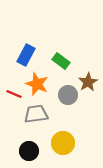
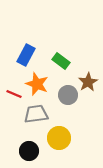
yellow circle: moved 4 px left, 5 px up
